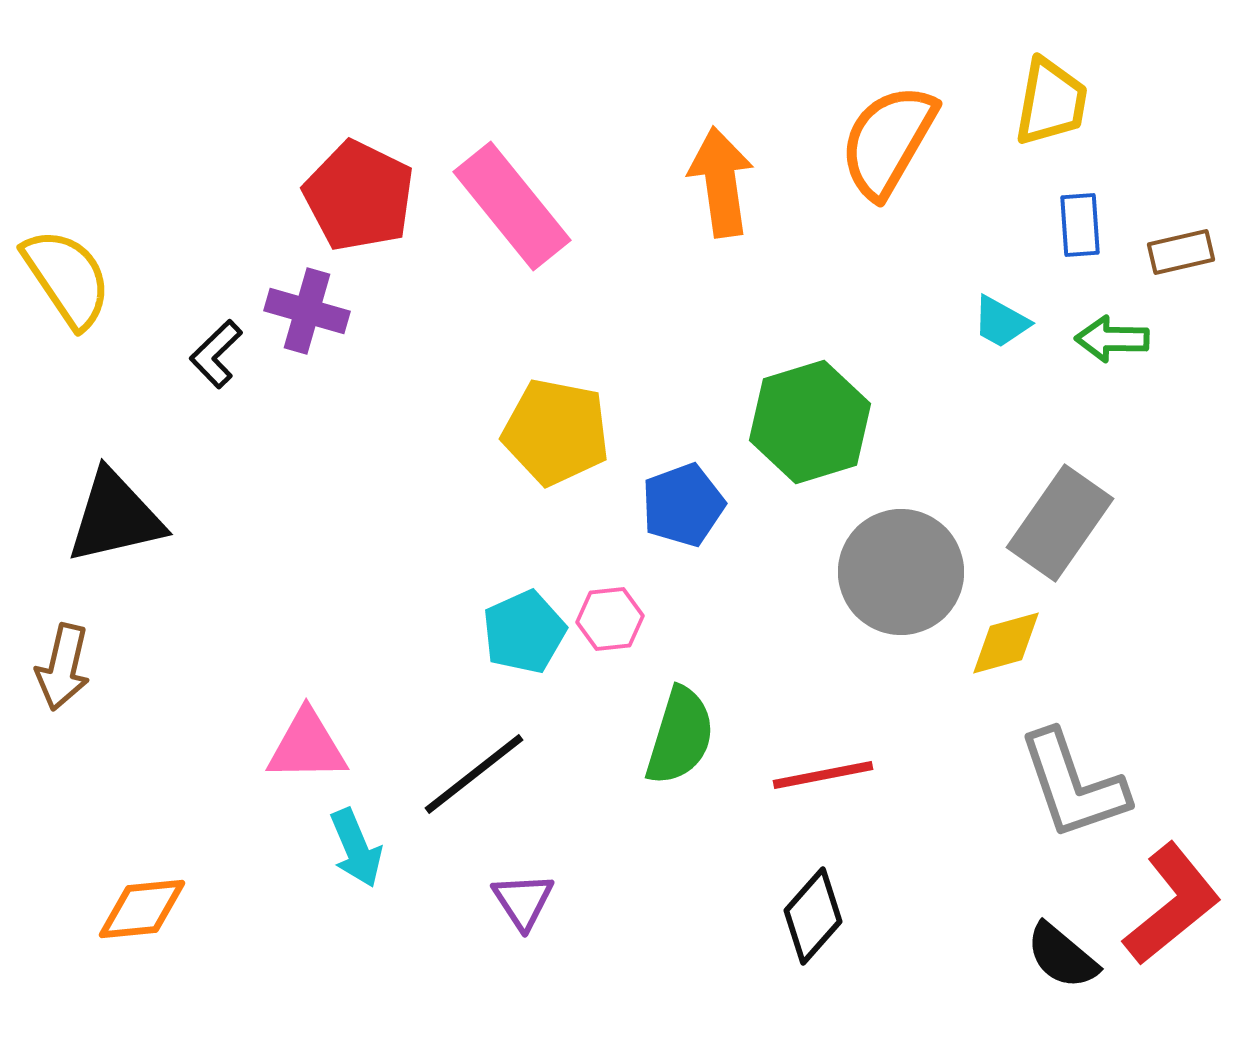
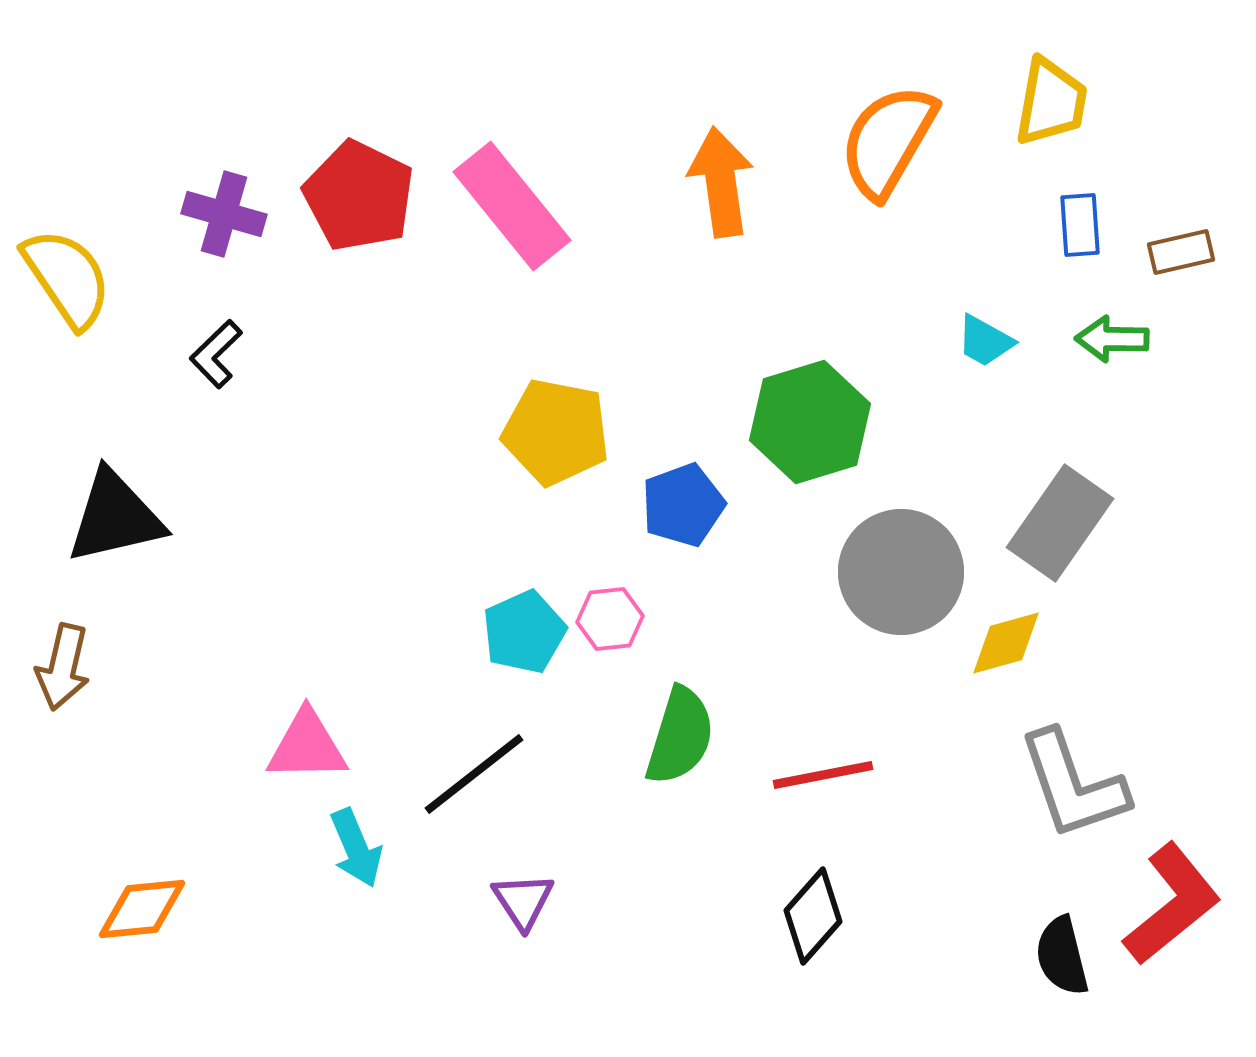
purple cross: moved 83 px left, 97 px up
cyan trapezoid: moved 16 px left, 19 px down
black semicircle: rotated 36 degrees clockwise
